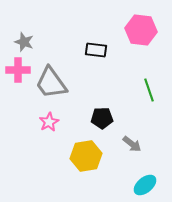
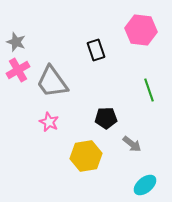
gray star: moved 8 px left
black rectangle: rotated 65 degrees clockwise
pink cross: rotated 30 degrees counterclockwise
gray trapezoid: moved 1 px right, 1 px up
black pentagon: moved 4 px right
pink star: rotated 18 degrees counterclockwise
